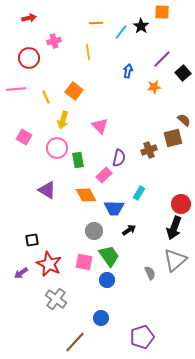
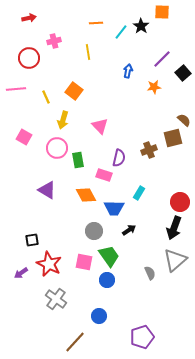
pink rectangle at (104, 175): rotated 63 degrees clockwise
red circle at (181, 204): moved 1 px left, 2 px up
blue circle at (101, 318): moved 2 px left, 2 px up
